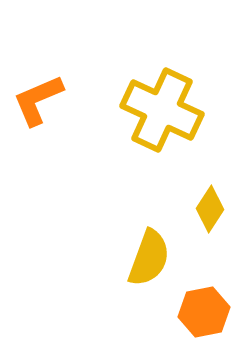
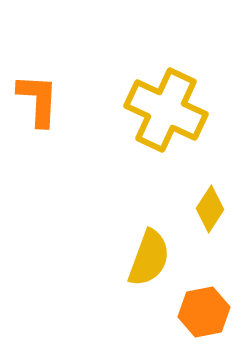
orange L-shape: rotated 116 degrees clockwise
yellow cross: moved 4 px right
